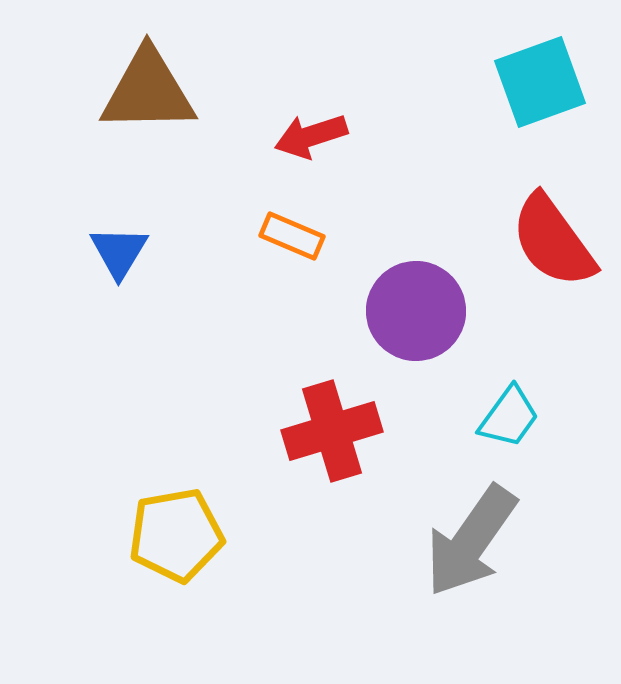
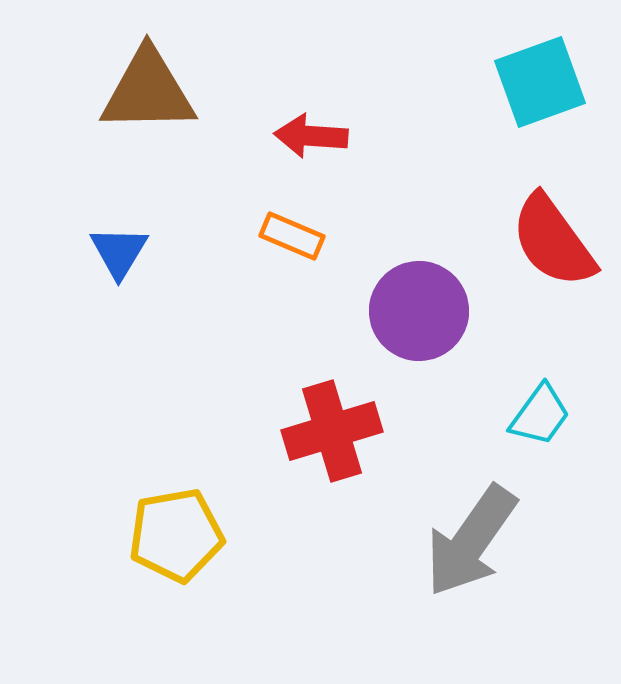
red arrow: rotated 22 degrees clockwise
purple circle: moved 3 px right
cyan trapezoid: moved 31 px right, 2 px up
